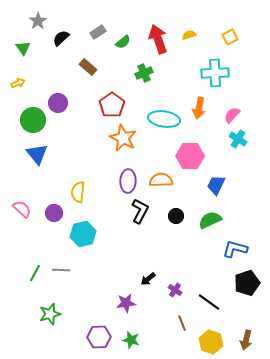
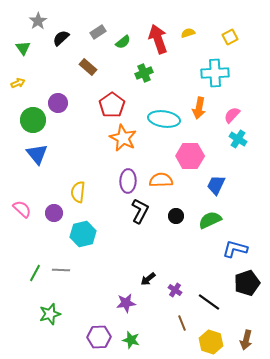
yellow semicircle at (189, 35): moved 1 px left, 2 px up
